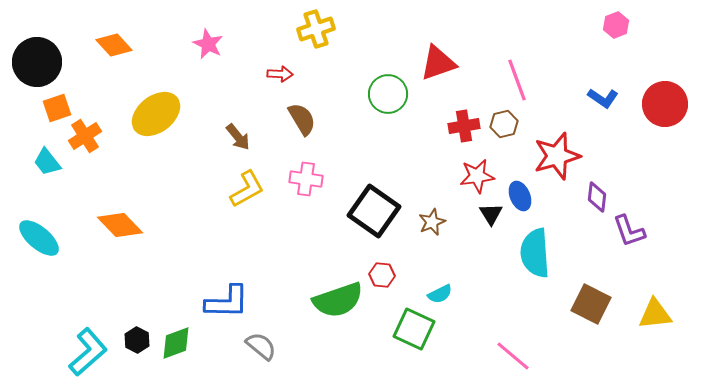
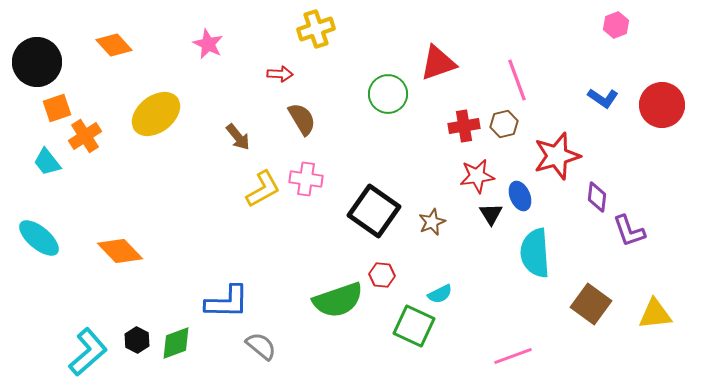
red circle at (665, 104): moved 3 px left, 1 px down
yellow L-shape at (247, 189): moved 16 px right
orange diamond at (120, 225): moved 26 px down
brown square at (591, 304): rotated 9 degrees clockwise
green square at (414, 329): moved 3 px up
pink line at (513, 356): rotated 60 degrees counterclockwise
